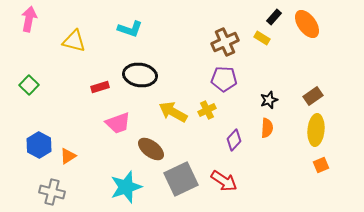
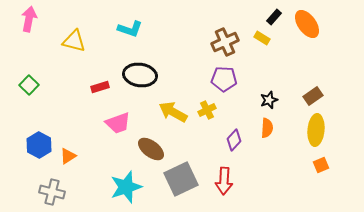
red arrow: rotated 60 degrees clockwise
